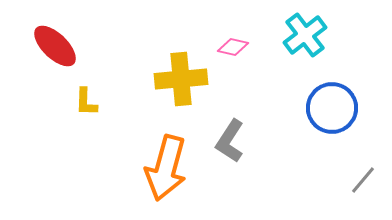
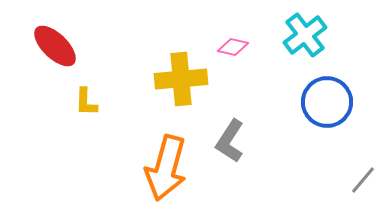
blue circle: moved 5 px left, 6 px up
